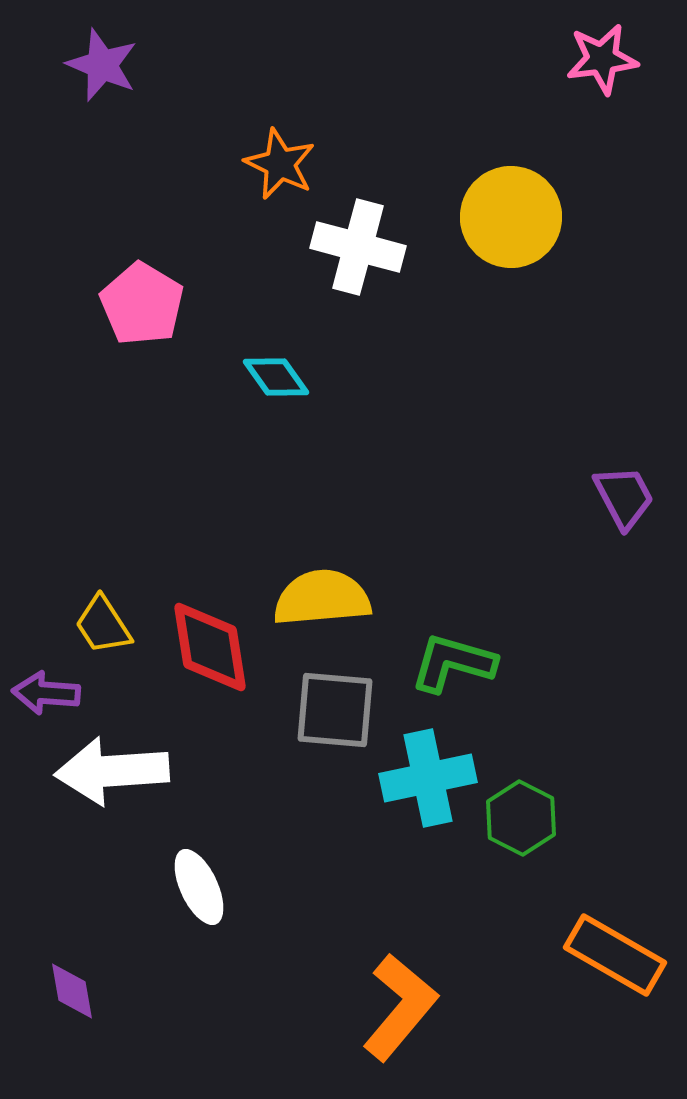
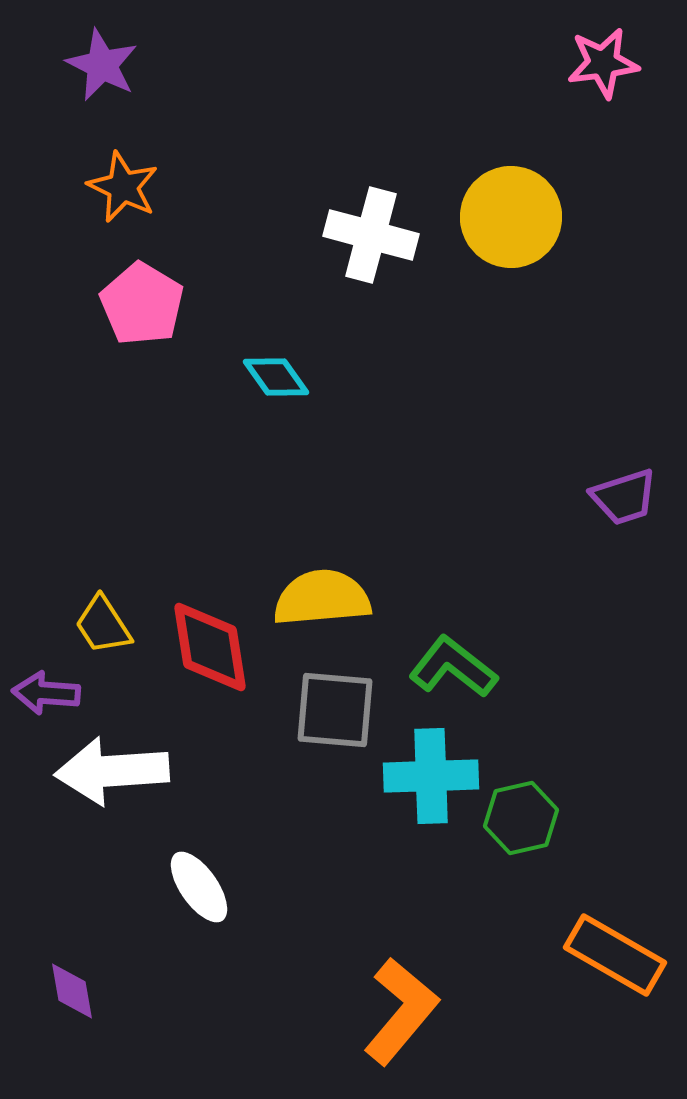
pink star: moved 1 px right, 4 px down
purple star: rotated 4 degrees clockwise
orange star: moved 157 px left, 23 px down
white cross: moved 13 px right, 12 px up
purple trapezoid: rotated 100 degrees clockwise
green L-shape: moved 4 px down; rotated 22 degrees clockwise
cyan cross: moved 3 px right, 2 px up; rotated 10 degrees clockwise
green hexagon: rotated 20 degrees clockwise
white ellipse: rotated 10 degrees counterclockwise
orange L-shape: moved 1 px right, 4 px down
